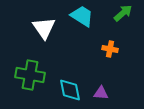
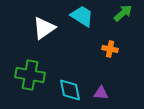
white triangle: rotated 30 degrees clockwise
